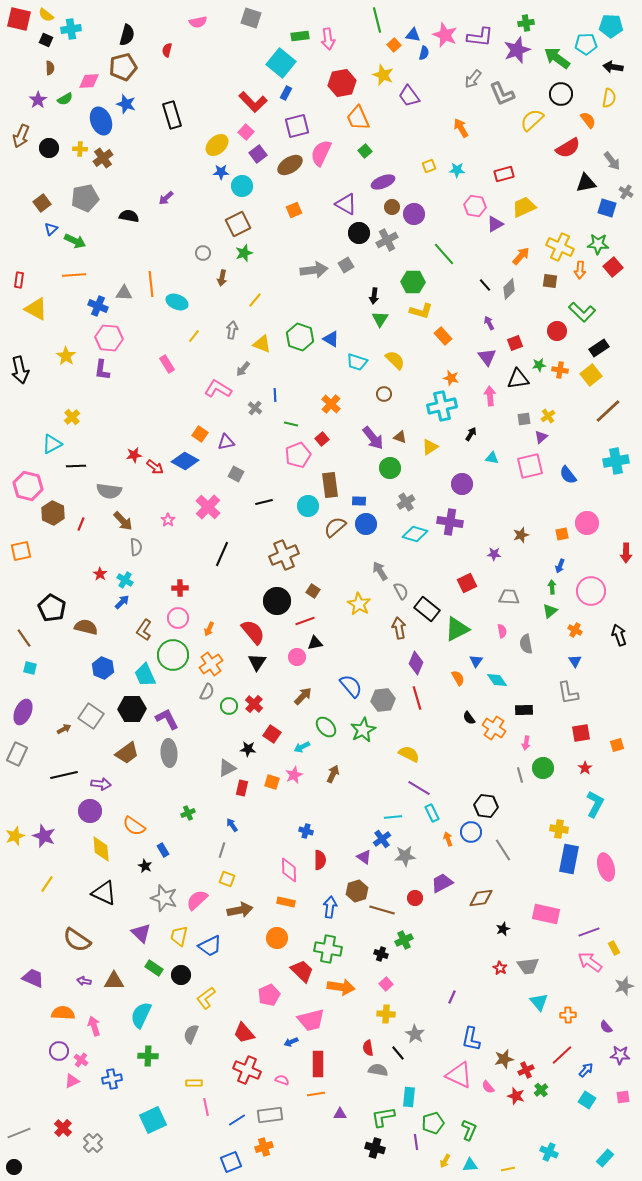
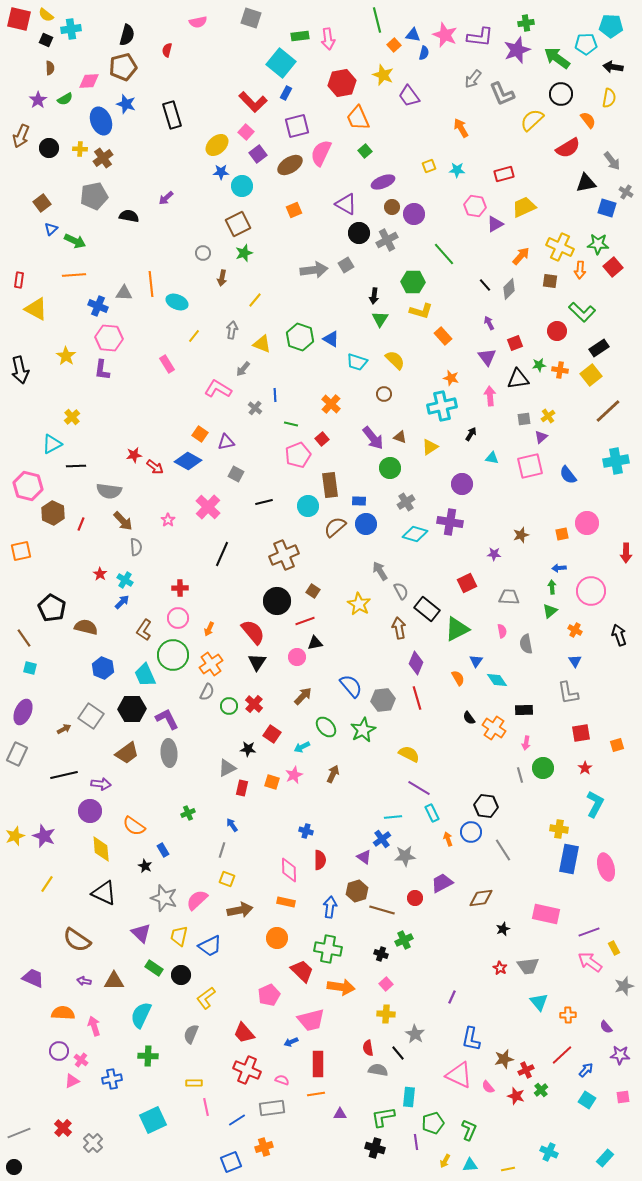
gray pentagon at (85, 198): moved 9 px right, 2 px up
blue diamond at (185, 461): moved 3 px right
blue arrow at (560, 566): moved 1 px left, 2 px down; rotated 64 degrees clockwise
gray rectangle at (270, 1115): moved 2 px right, 7 px up
